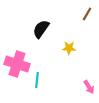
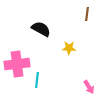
brown line: rotated 24 degrees counterclockwise
black semicircle: rotated 84 degrees clockwise
pink cross: rotated 25 degrees counterclockwise
